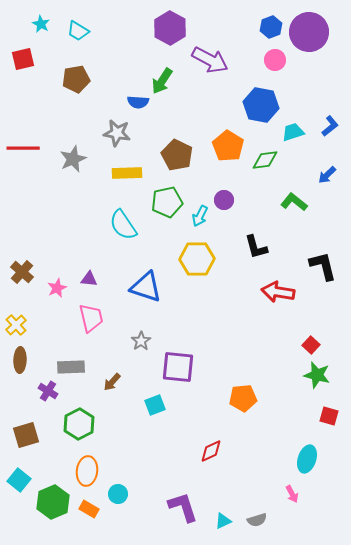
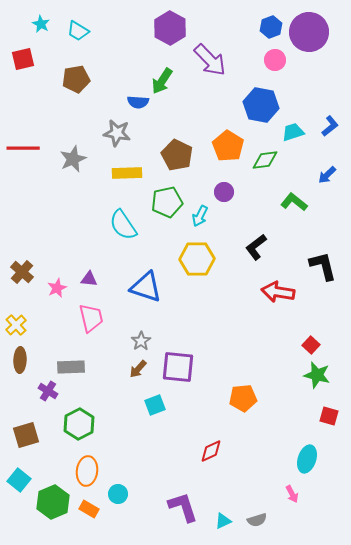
purple arrow at (210, 60): rotated 18 degrees clockwise
purple circle at (224, 200): moved 8 px up
black L-shape at (256, 247): rotated 68 degrees clockwise
brown arrow at (112, 382): moved 26 px right, 13 px up
